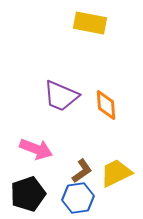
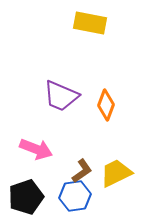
orange diamond: rotated 24 degrees clockwise
black pentagon: moved 2 px left, 3 px down
blue hexagon: moved 3 px left, 2 px up
